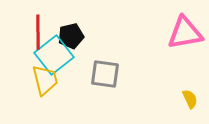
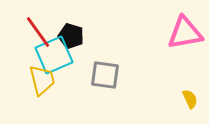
red line: rotated 36 degrees counterclockwise
black pentagon: rotated 30 degrees clockwise
cyan square: rotated 15 degrees clockwise
gray square: moved 1 px down
yellow trapezoid: moved 3 px left
